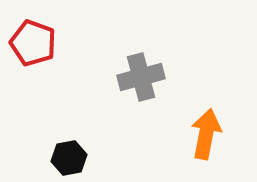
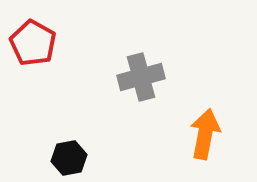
red pentagon: rotated 9 degrees clockwise
orange arrow: moved 1 px left
